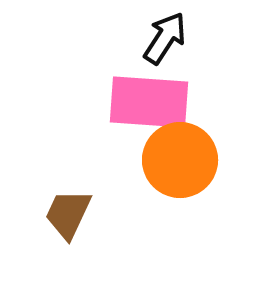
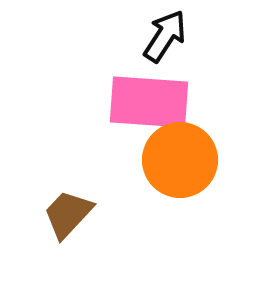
black arrow: moved 2 px up
brown trapezoid: rotated 18 degrees clockwise
